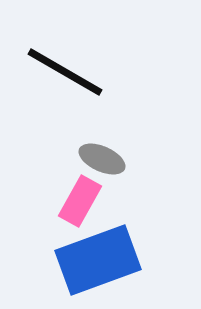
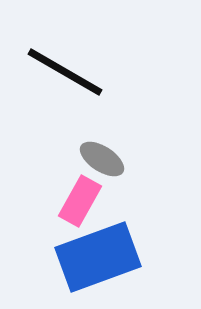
gray ellipse: rotated 9 degrees clockwise
blue rectangle: moved 3 px up
